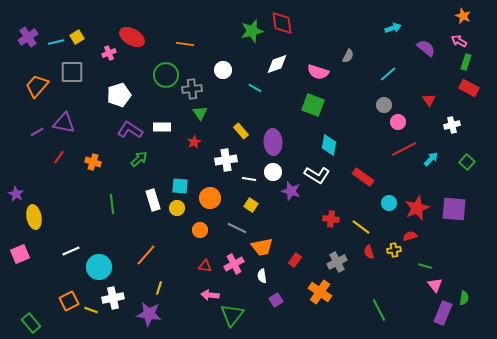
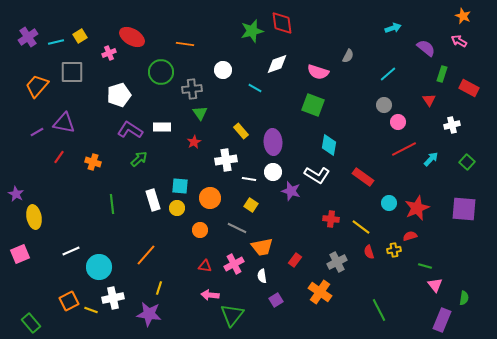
yellow square at (77, 37): moved 3 px right, 1 px up
green rectangle at (466, 62): moved 24 px left, 12 px down
green circle at (166, 75): moved 5 px left, 3 px up
purple square at (454, 209): moved 10 px right
purple rectangle at (443, 313): moved 1 px left, 7 px down
